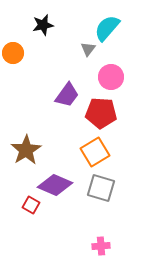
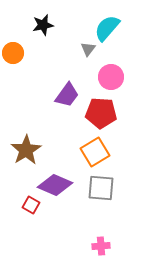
gray square: rotated 12 degrees counterclockwise
